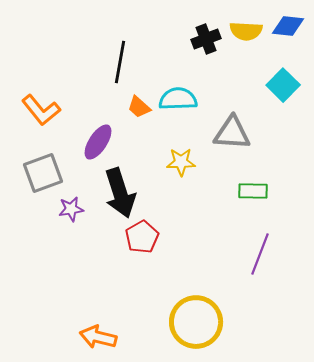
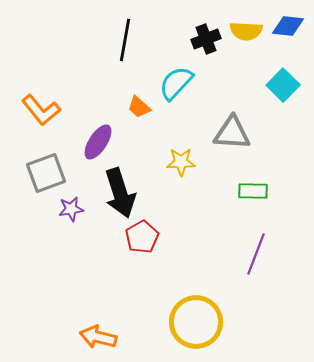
black line: moved 5 px right, 22 px up
cyan semicircle: moved 2 px left, 16 px up; rotated 45 degrees counterclockwise
gray square: moved 3 px right
purple line: moved 4 px left
